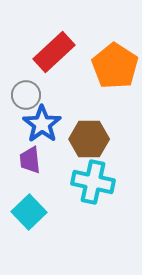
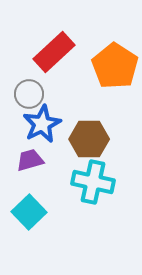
gray circle: moved 3 px right, 1 px up
blue star: rotated 9 degrees clockwise
purple trapezoid: rotated 80 degrees clockwise
